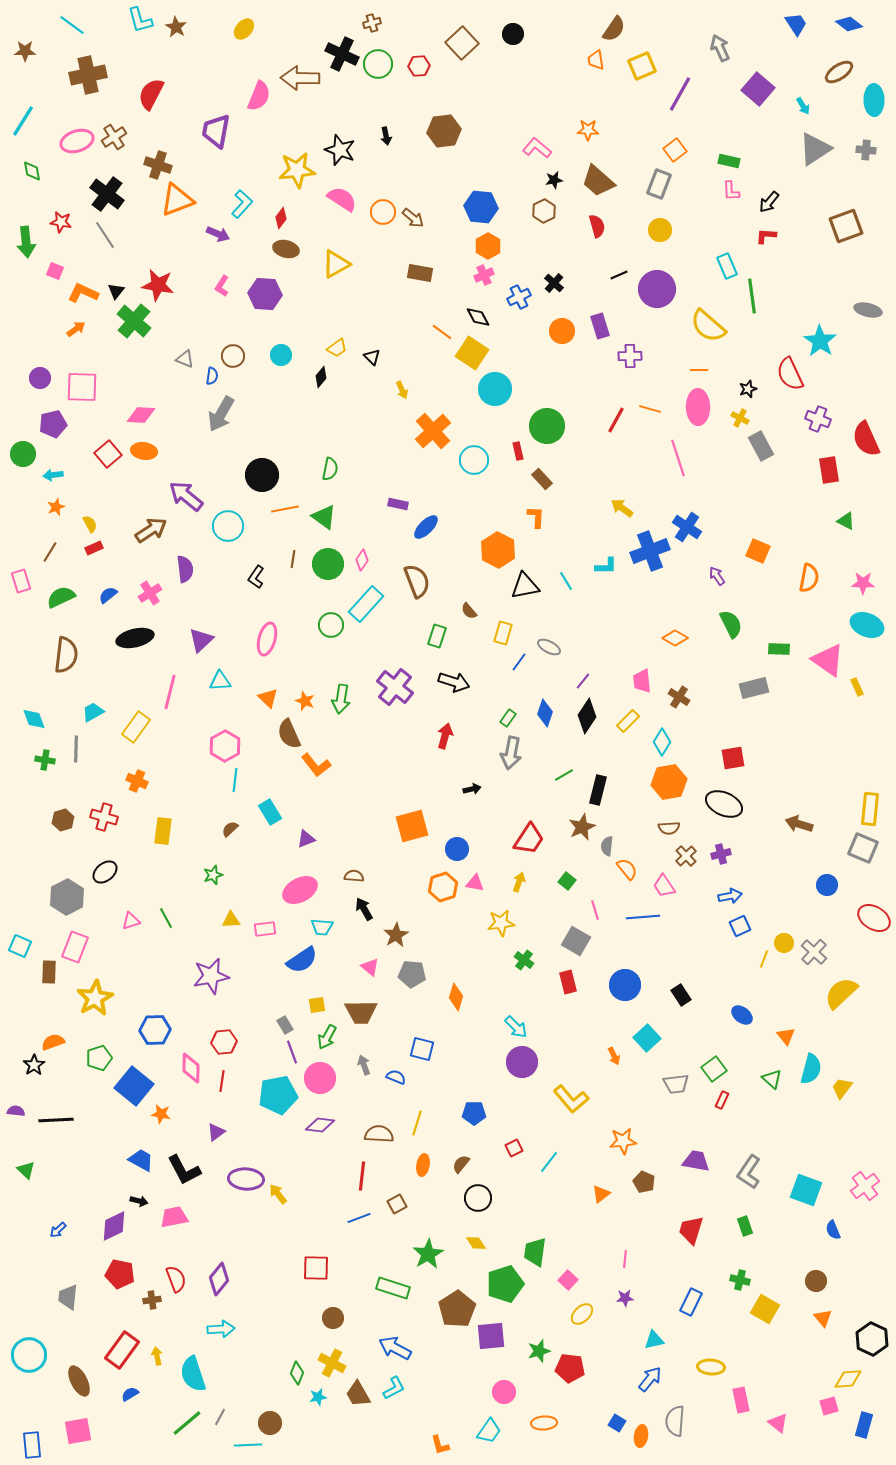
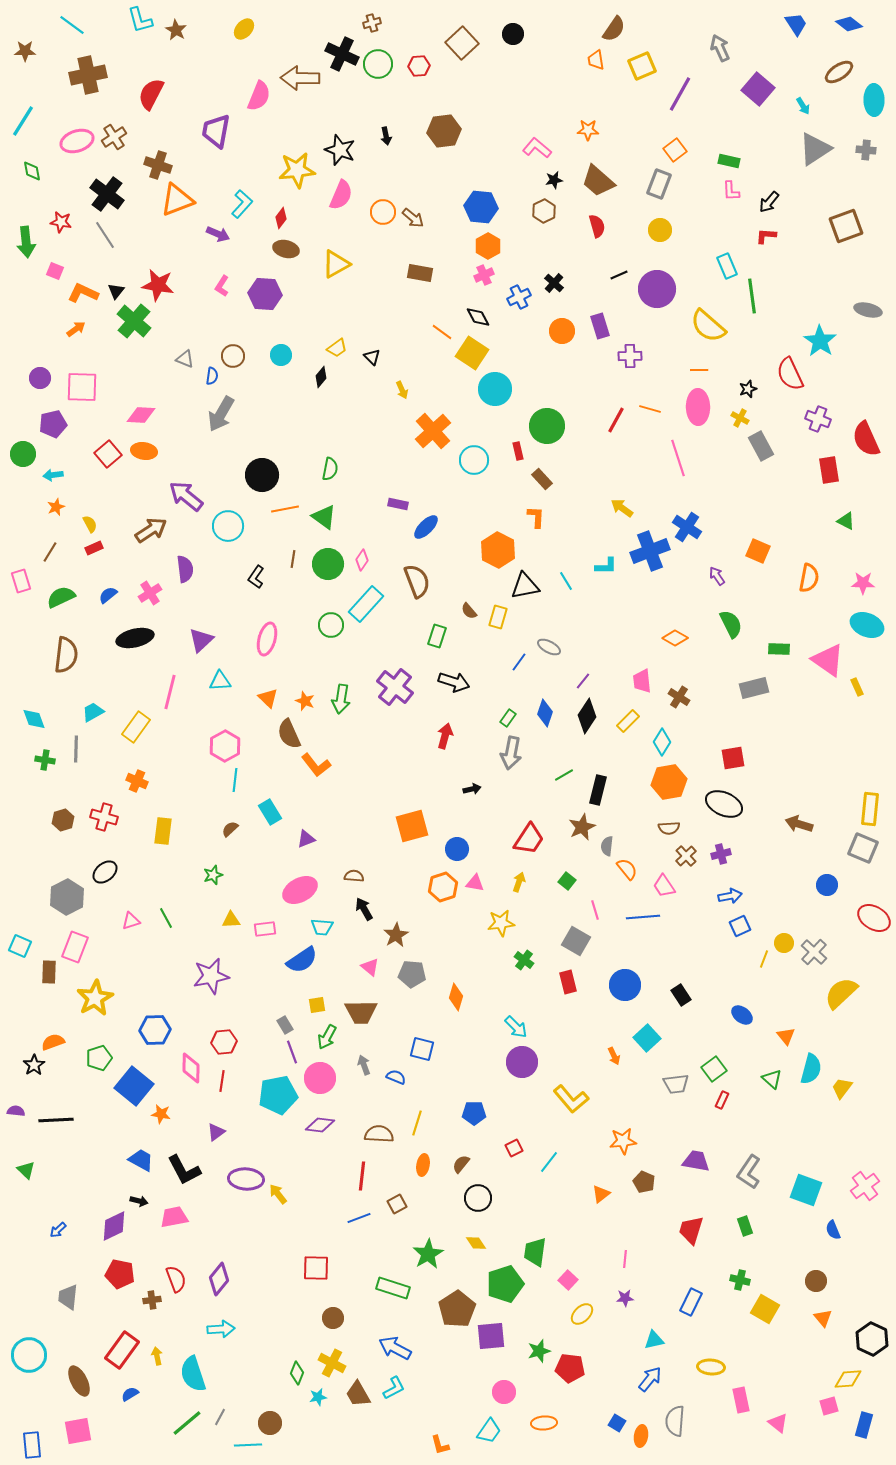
brown star at (176, 27): moved 3 px down
pink semicircle at (342, 199): moved 1 px left, 4 px up; rotated 80 degrees clockwise
yellow rectangle at (503, 633): moved 5 px left, 16 px up
